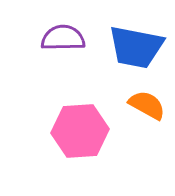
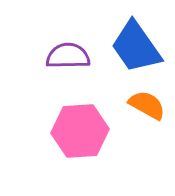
purple semicircle: moved 5 px right, 18 px down
blue trapezoid: rotated 44 degrees clockwise
